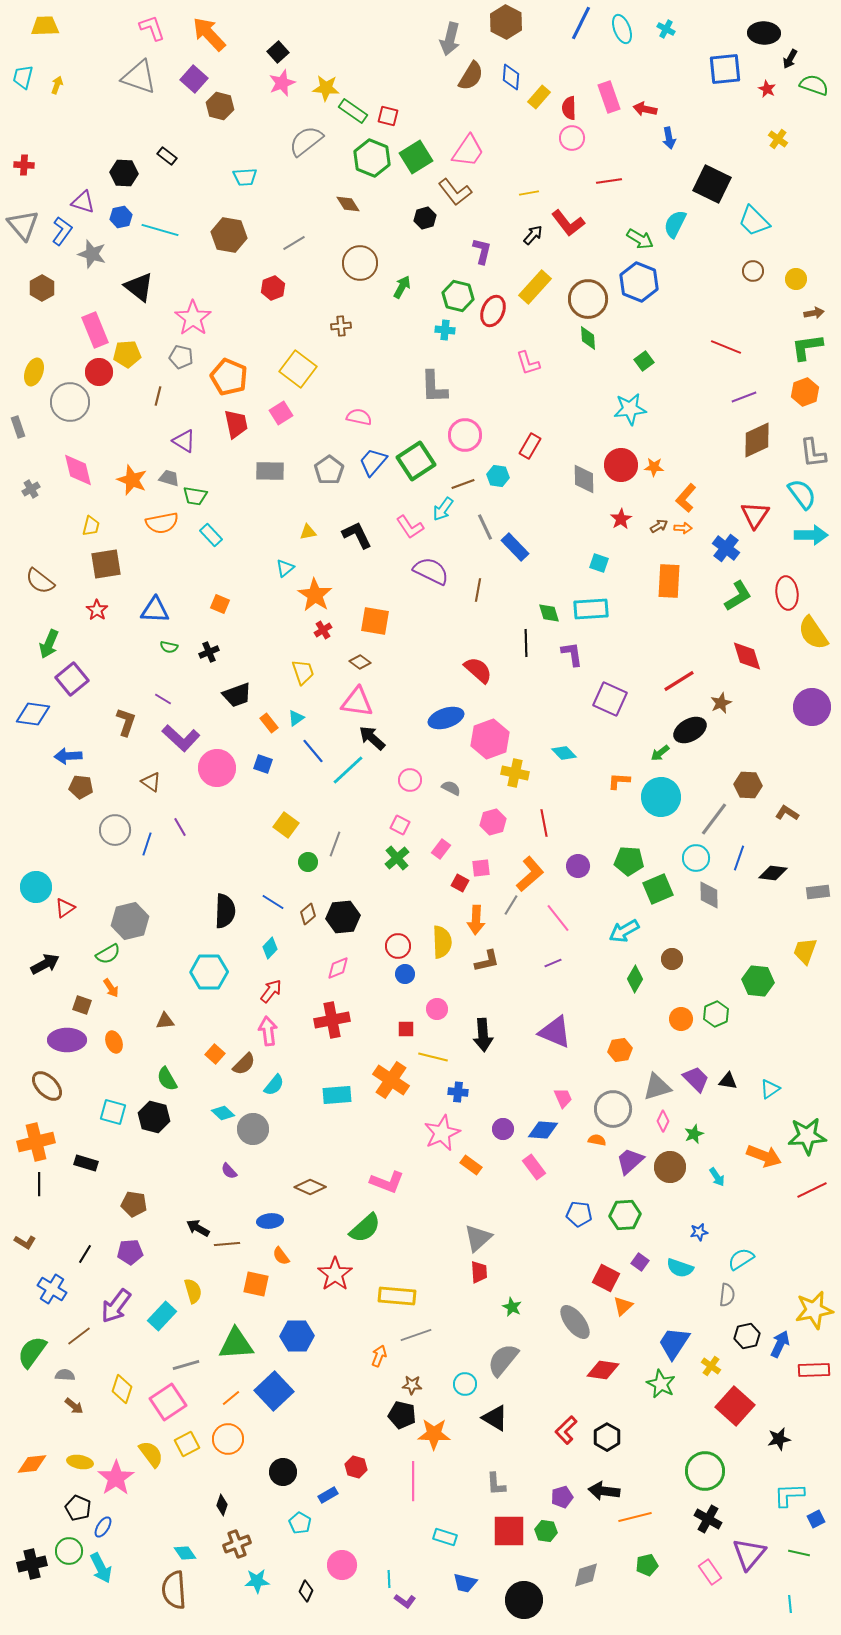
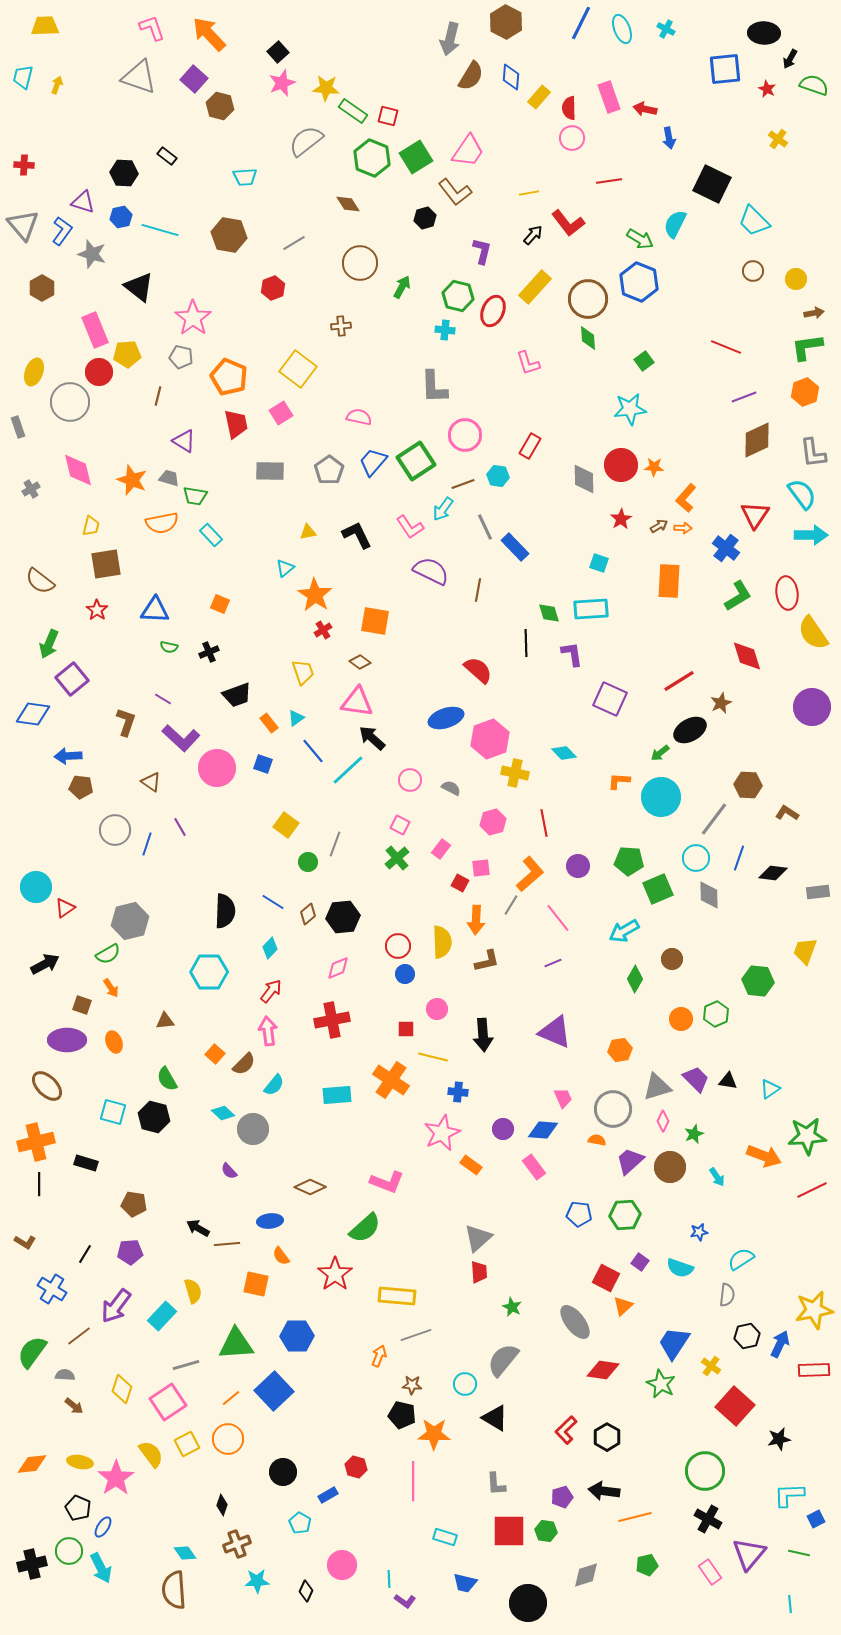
black circle at (524, 1600): moved 4 px right, 3 px down
